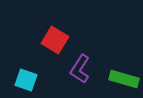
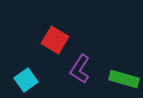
cyan square: rotated 35 degrees clockwise
